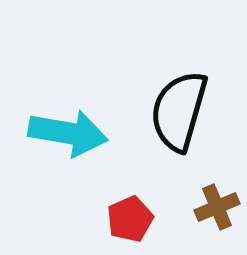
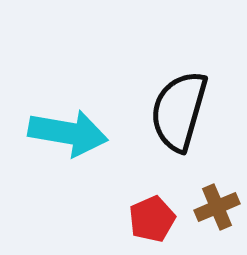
red pentagon: moved 22 px right
